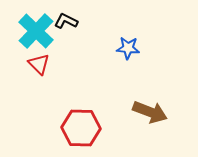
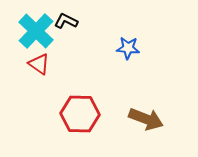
red triangle: rotated 10 degrees counterclockwise
brown arrow: moved 4 px left, 7 px down
red hexagon: moved 1 px left, 14 px up
